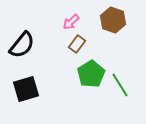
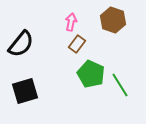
pink arrow: rotated 144 degrees clockwise
black semicircle: moved 1 px left, 1 px up
green pentagon: rotated 16 degrees counterclockwise
black square: moved 1 px left, 2 px down
